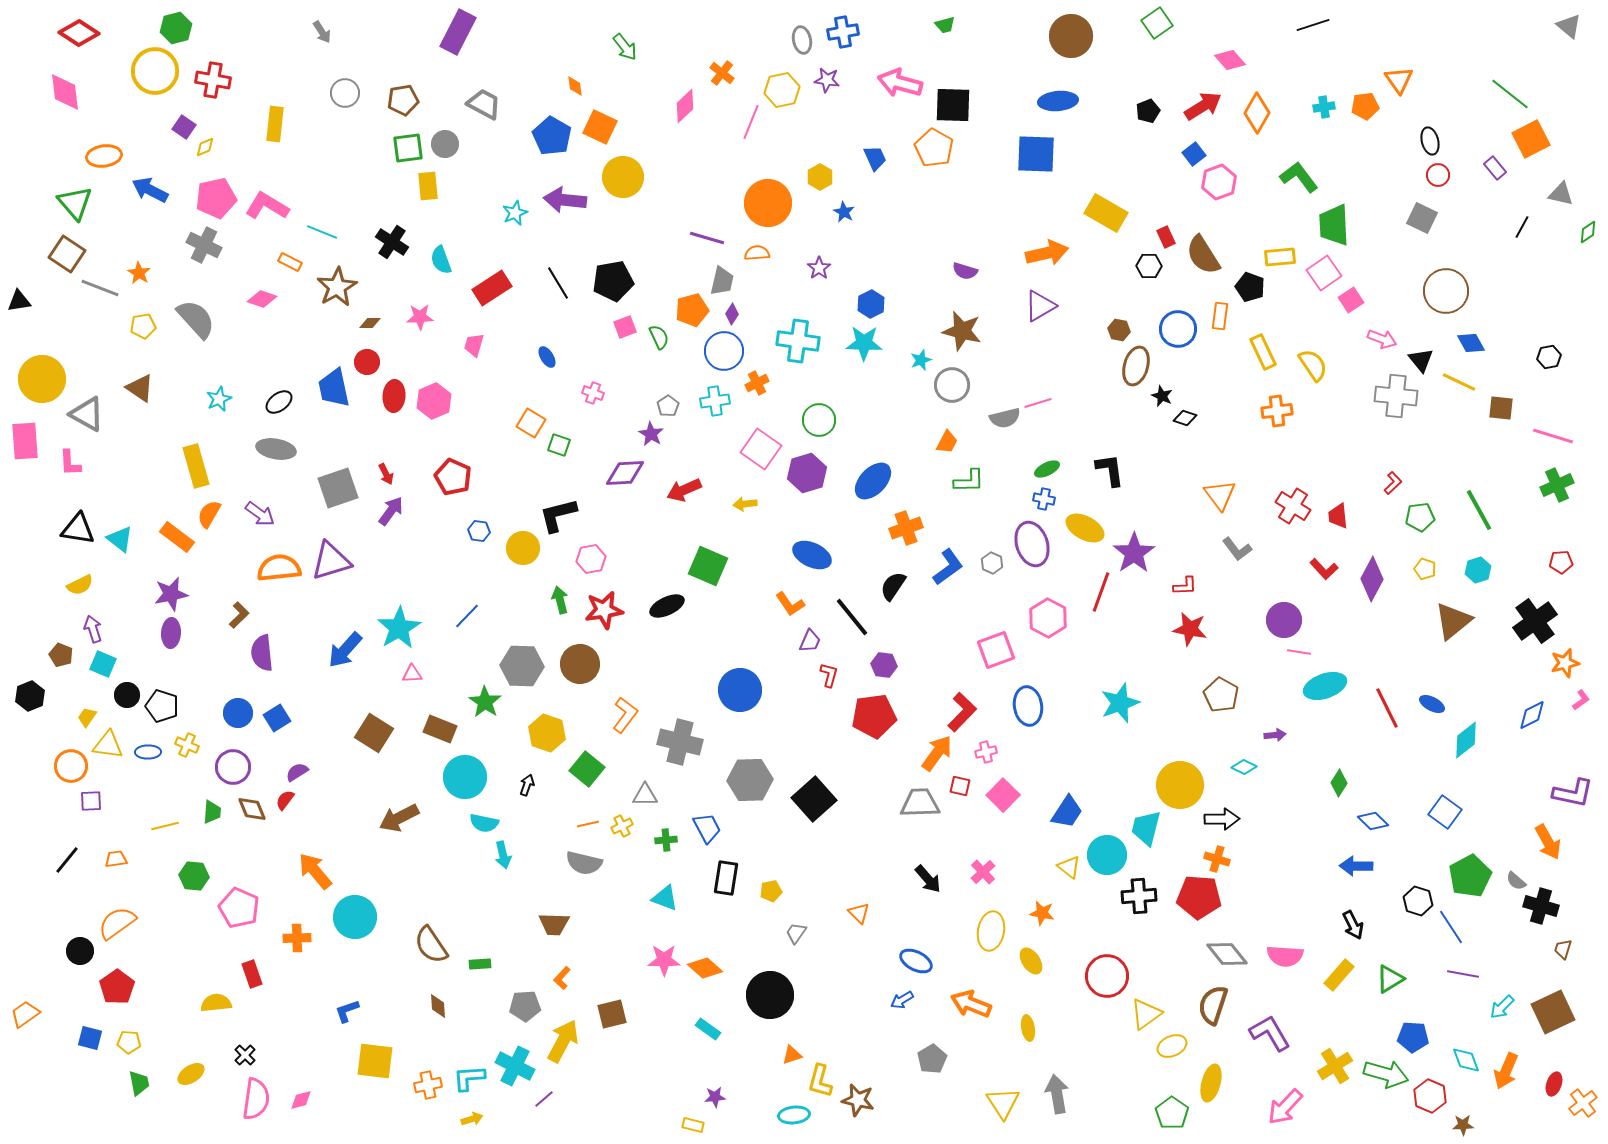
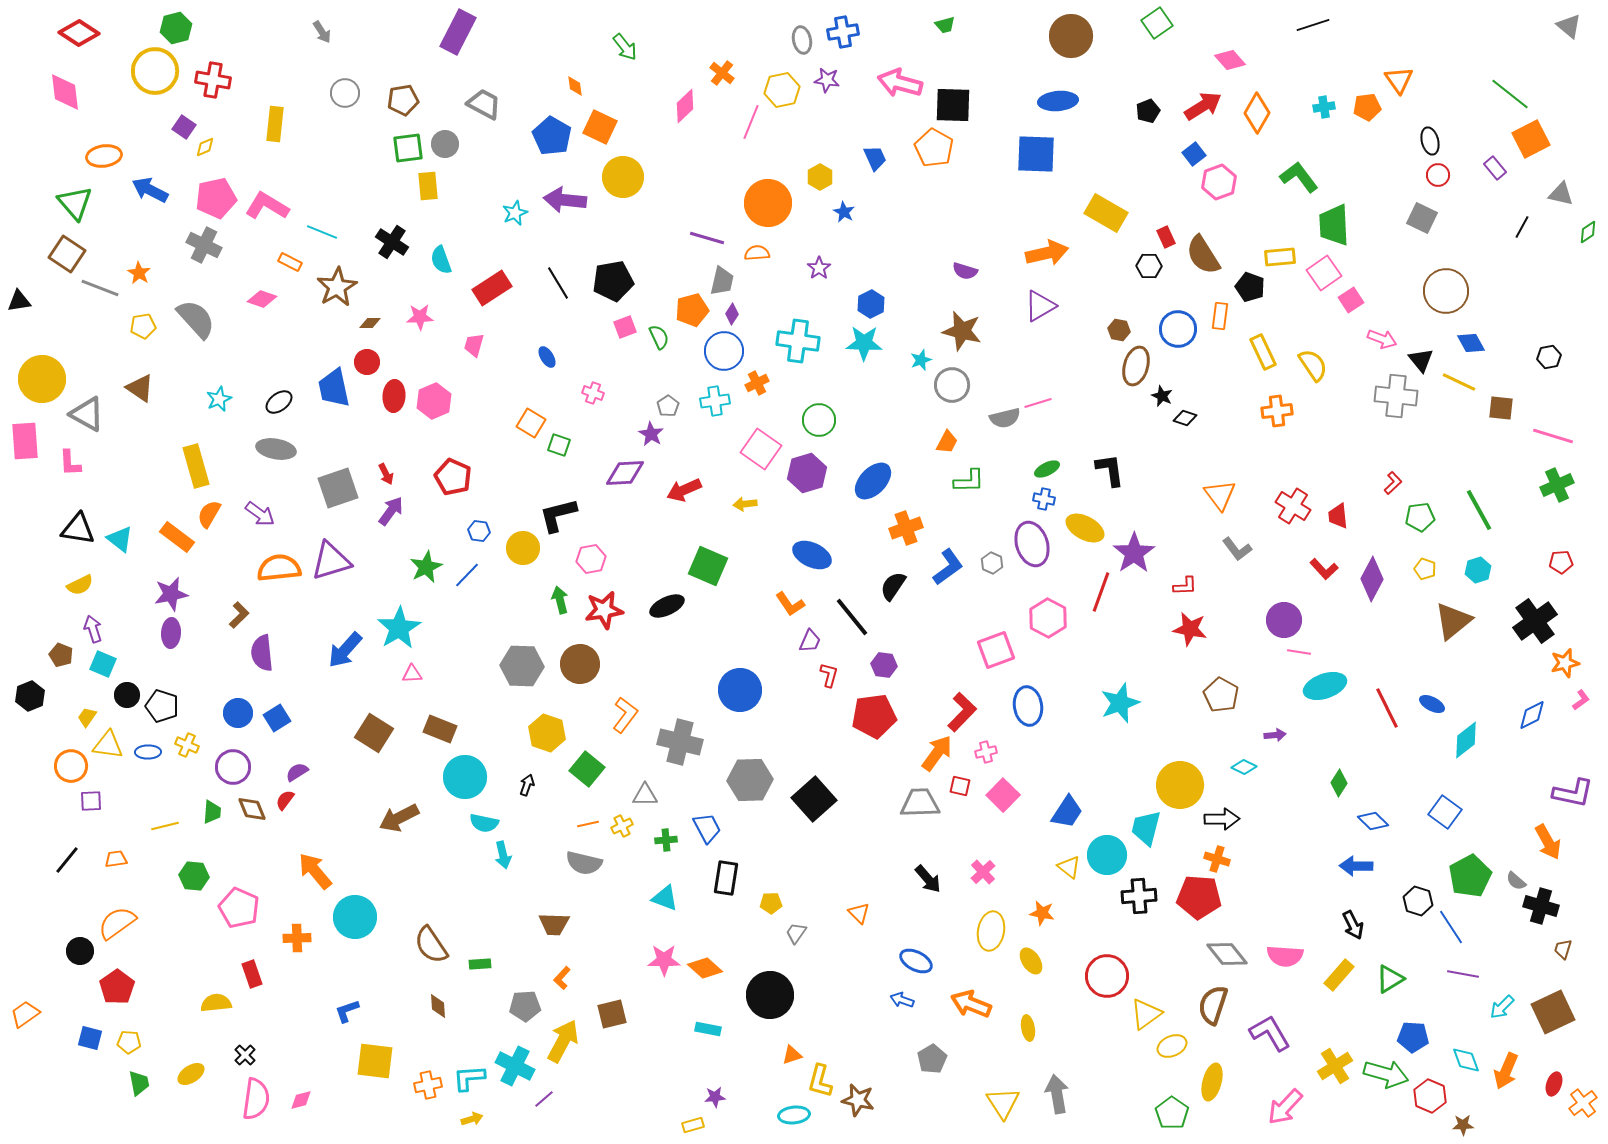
orange pentagon at (1365, 106): moved 2 px right, 1 px down
blue line at (467, 616): moved 41 px up
green star at (485, 702): moved 59 px left, 135 px up; rotated 12 degrees clockwise
yellow pentagon at (771, 891): moved 12 px down; rotated 10 degrees clockwise
blue arrow at (902, 1000): rotated 50 degrees clockwise
cyan rectangle at (708, 1029): rotated 25 degrees counterclockwise
yellow ellipse at (1211, 1083): moved 1 px right, 1 px up
yellow rectangle at (693, 1125): rotated 30 degrees counterclockwise
